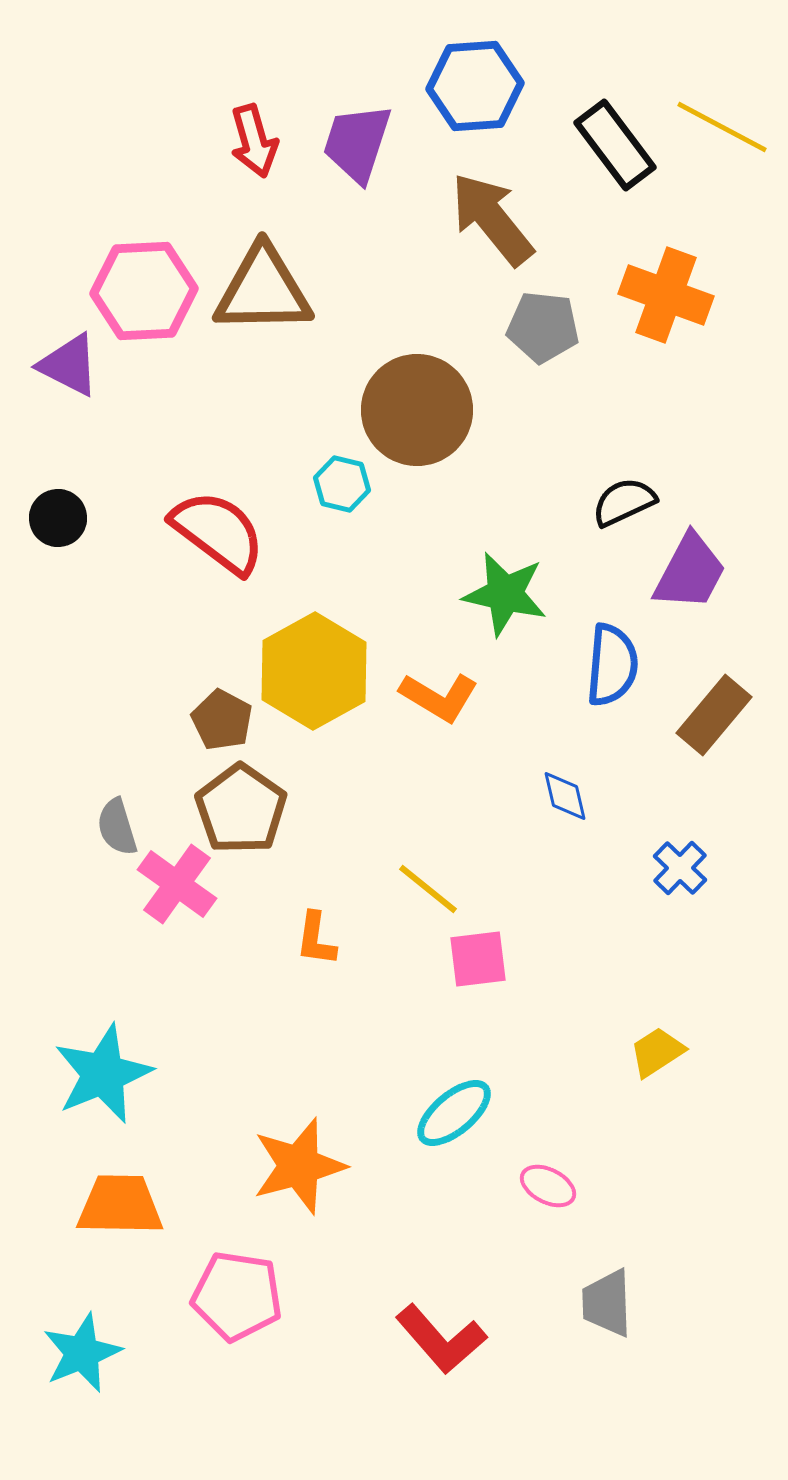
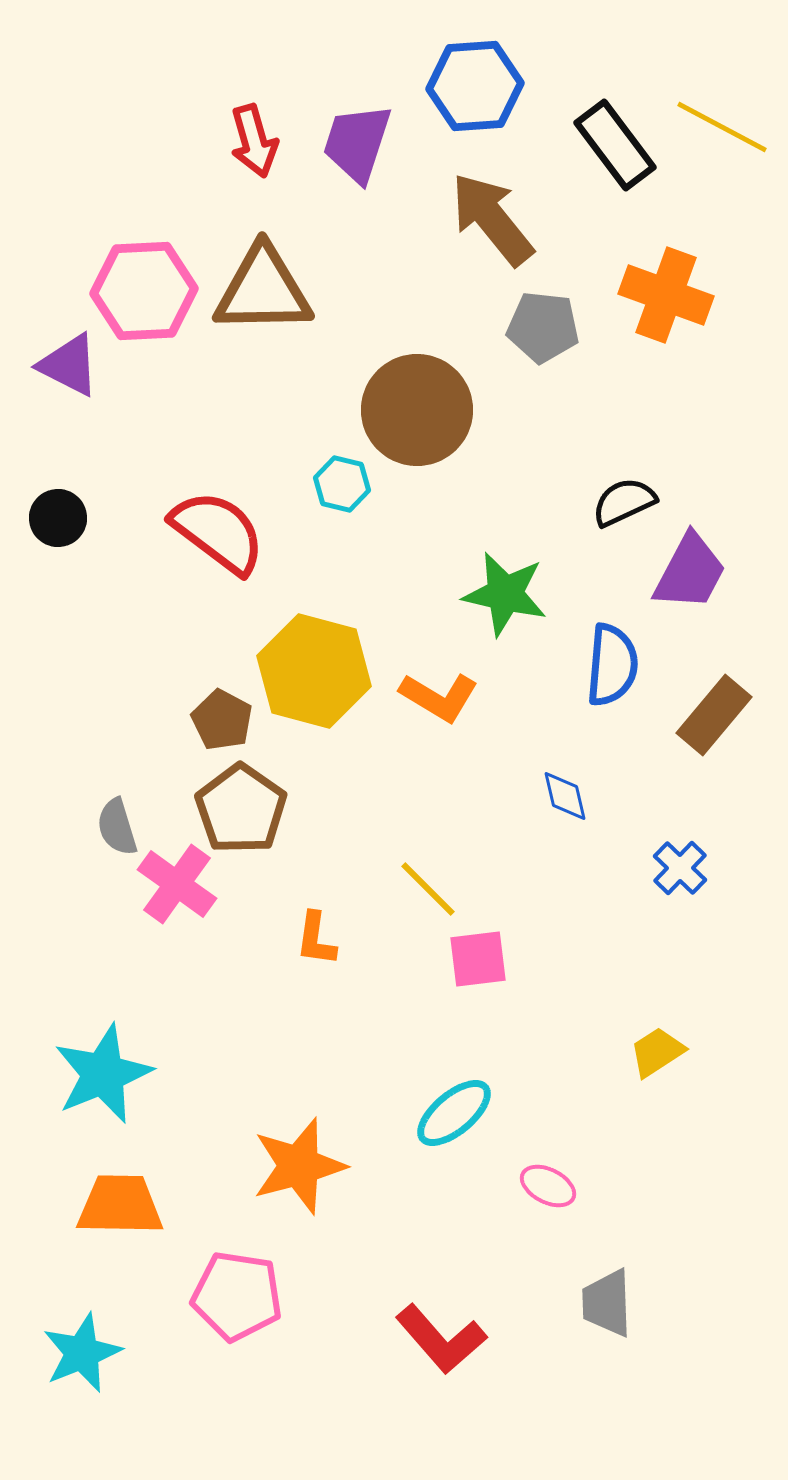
yellow hexagon at (314, 671): rotated 16 degrees counterclockwise
yellow line at (428, 889): rotated 6 degrees clockwise
